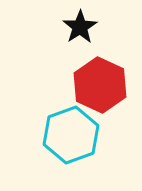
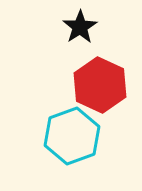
cyan hexagon: moved 1 px right, 1 px down
